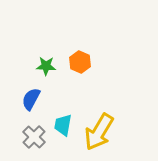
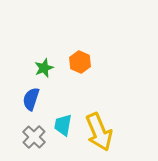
green star: moved 2 px left, 2 px down; rotated 24 degrees counterclockwise
blue semicircle: rotated 10 degrees counterclockwise
yellow arrow: rotated 54 degrees counterclockwise
